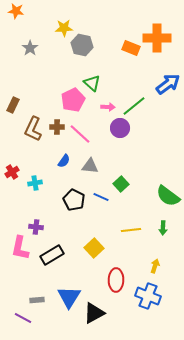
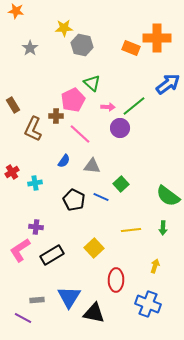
brown rectangle: rotated 56 degrees counterclockwise
brown cross: moved 1 px left, 11 px up
gray triangle: moved 2 px right
pink L-shape: moved 2 px down; rotated 45 degrees clockwise
blue cross: moved 8 px down
black triangle: rotated 40 degrees clockwise
